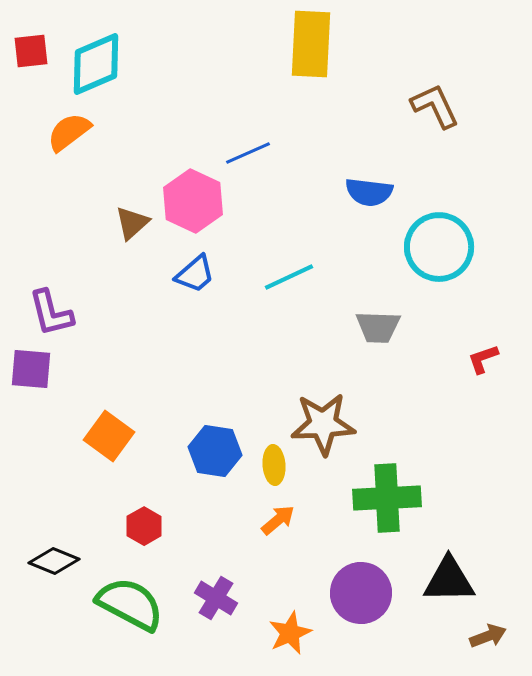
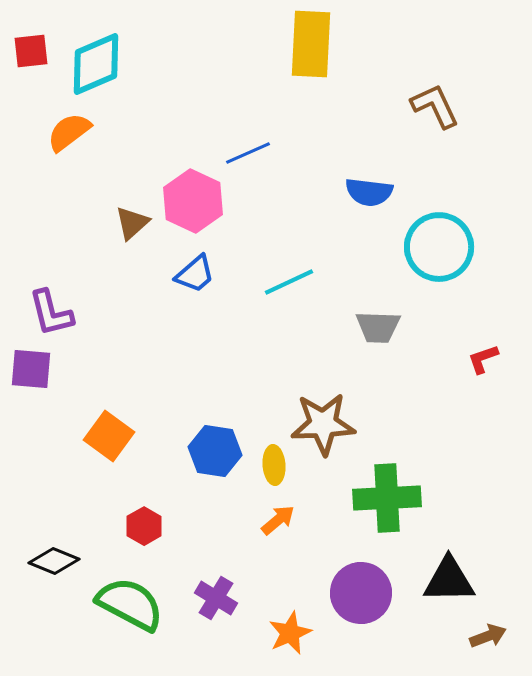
cyan line: moved 5 px down
